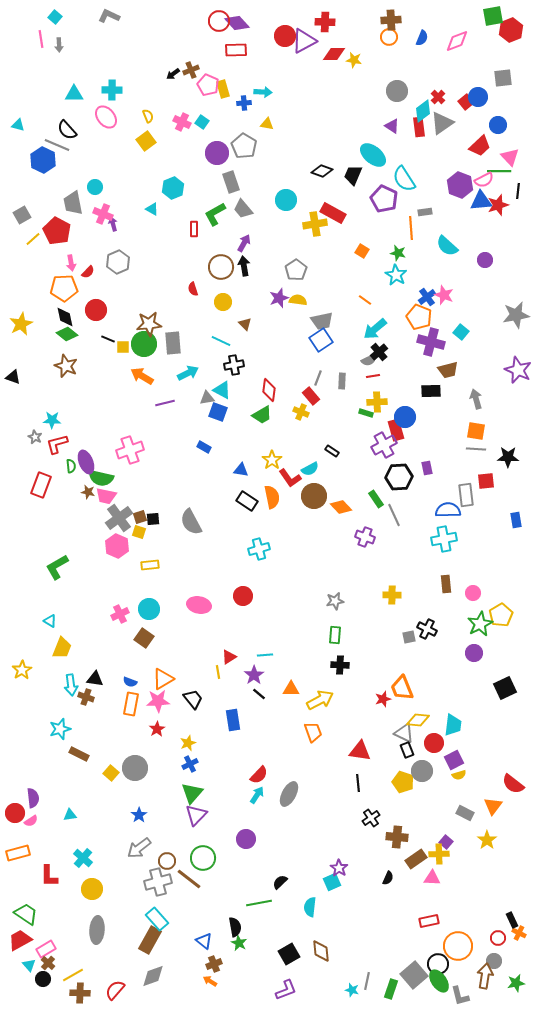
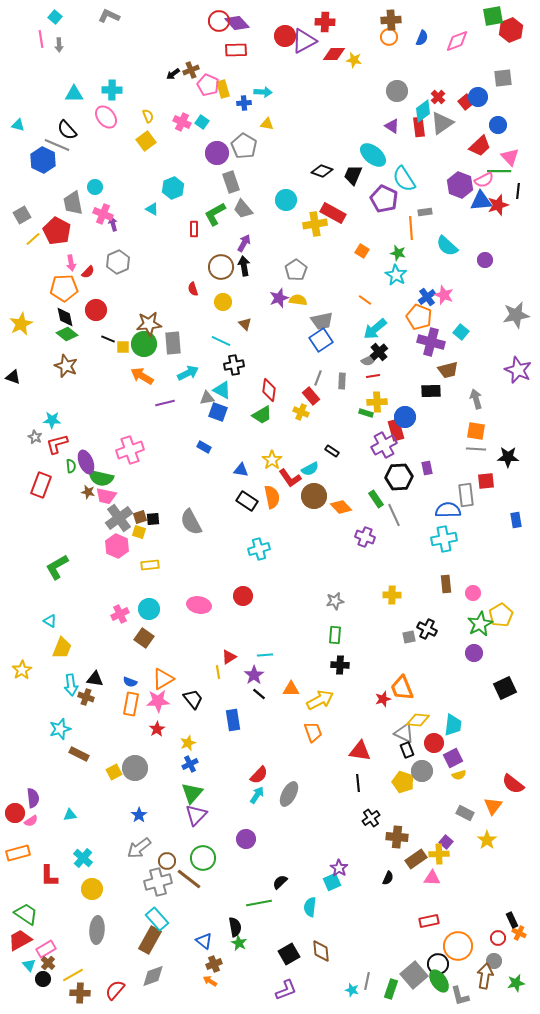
purple square at (454, 760): moved 1 px left, 2 px up
yellow square at (111, 773): moved 3 px right, 1 px up; rotated 21 degrees clockwise
